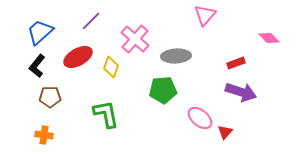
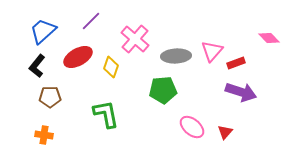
pink triangle: moved 7 px right, 36 px down
blue trapezoid: moved 3 px right, 1 px up
pink ellipse: moved 8 px left, 9 px down
